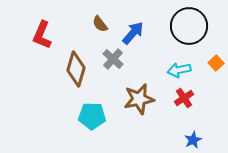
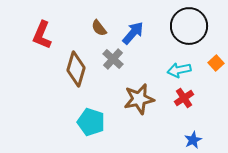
brown semicircle: moved 1 px left, 4 px down
cyan pentagon: moved 1 px left, 6 px down; rotated 16 degrees clockwise
